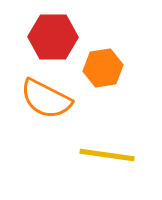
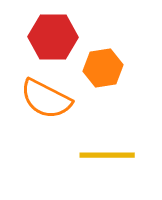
yellow line: rotated 8 degrees counterclockwise
